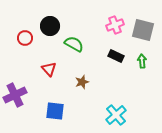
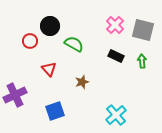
pink cross: rotated 24 degrees counterclockwise
red circle: moved 5 px right, 3 px down
blue square: rotated 24 degrees counterclockwise
